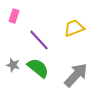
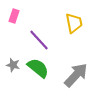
yellow trapezoid: moved 5 px up; rotated 100 degrees clockwise
